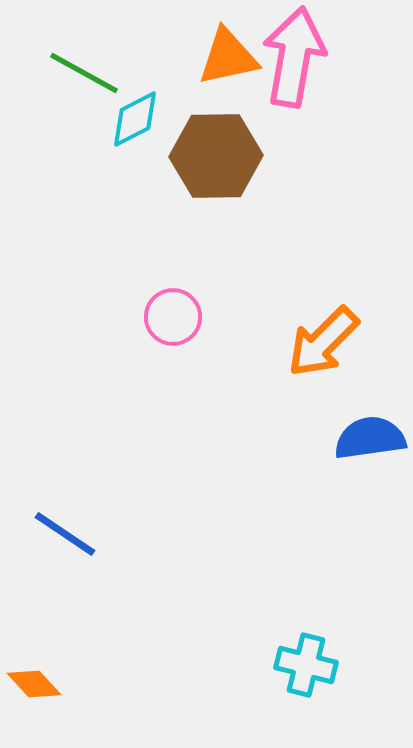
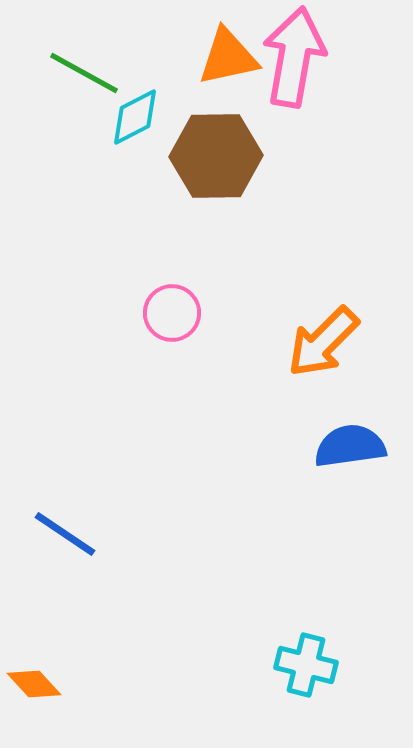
cyan diamond: moved 2 px up
pink circle: moved 1 px left, 4 px up
blue semicircle: moved 20 px left, 8 px down
